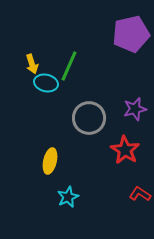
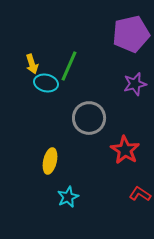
purple star: moved 25 px up
